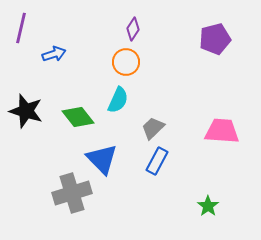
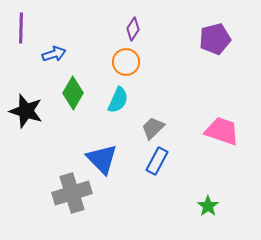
purple line: rotated 12 degrees counterclockwise
green diamond: moved 5 px left, 24 px up; rotated 68 degrees clockwise
pink trapezoid: rotated 15 degrees clockwise
